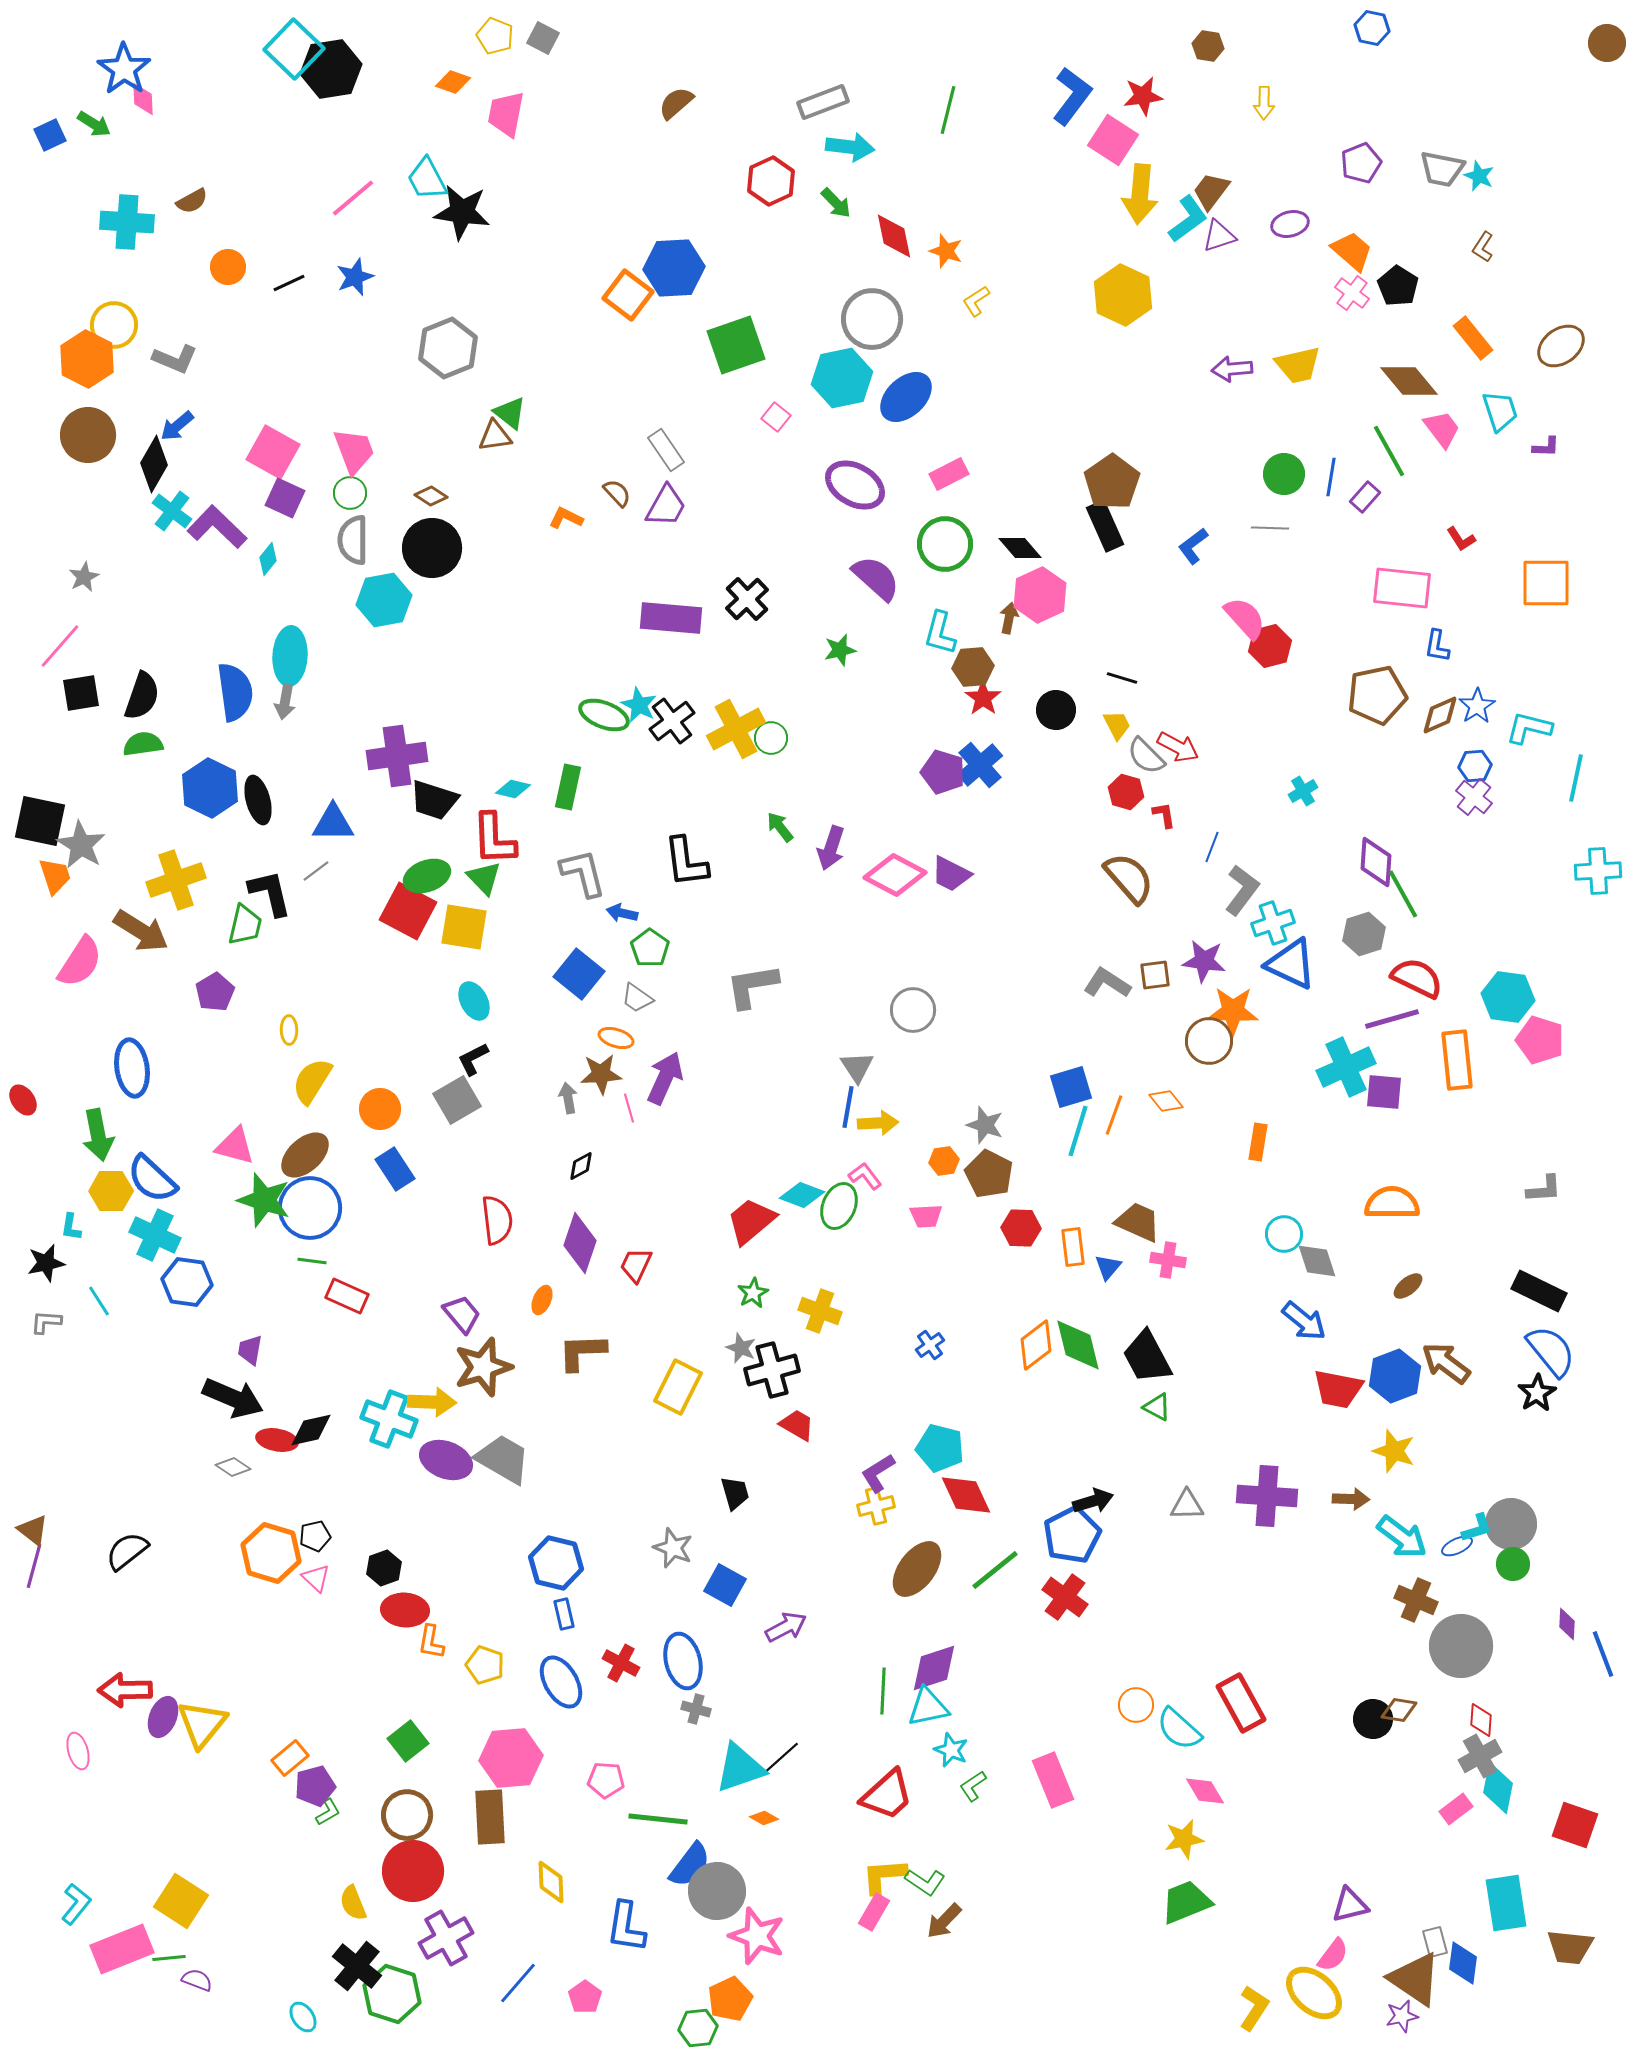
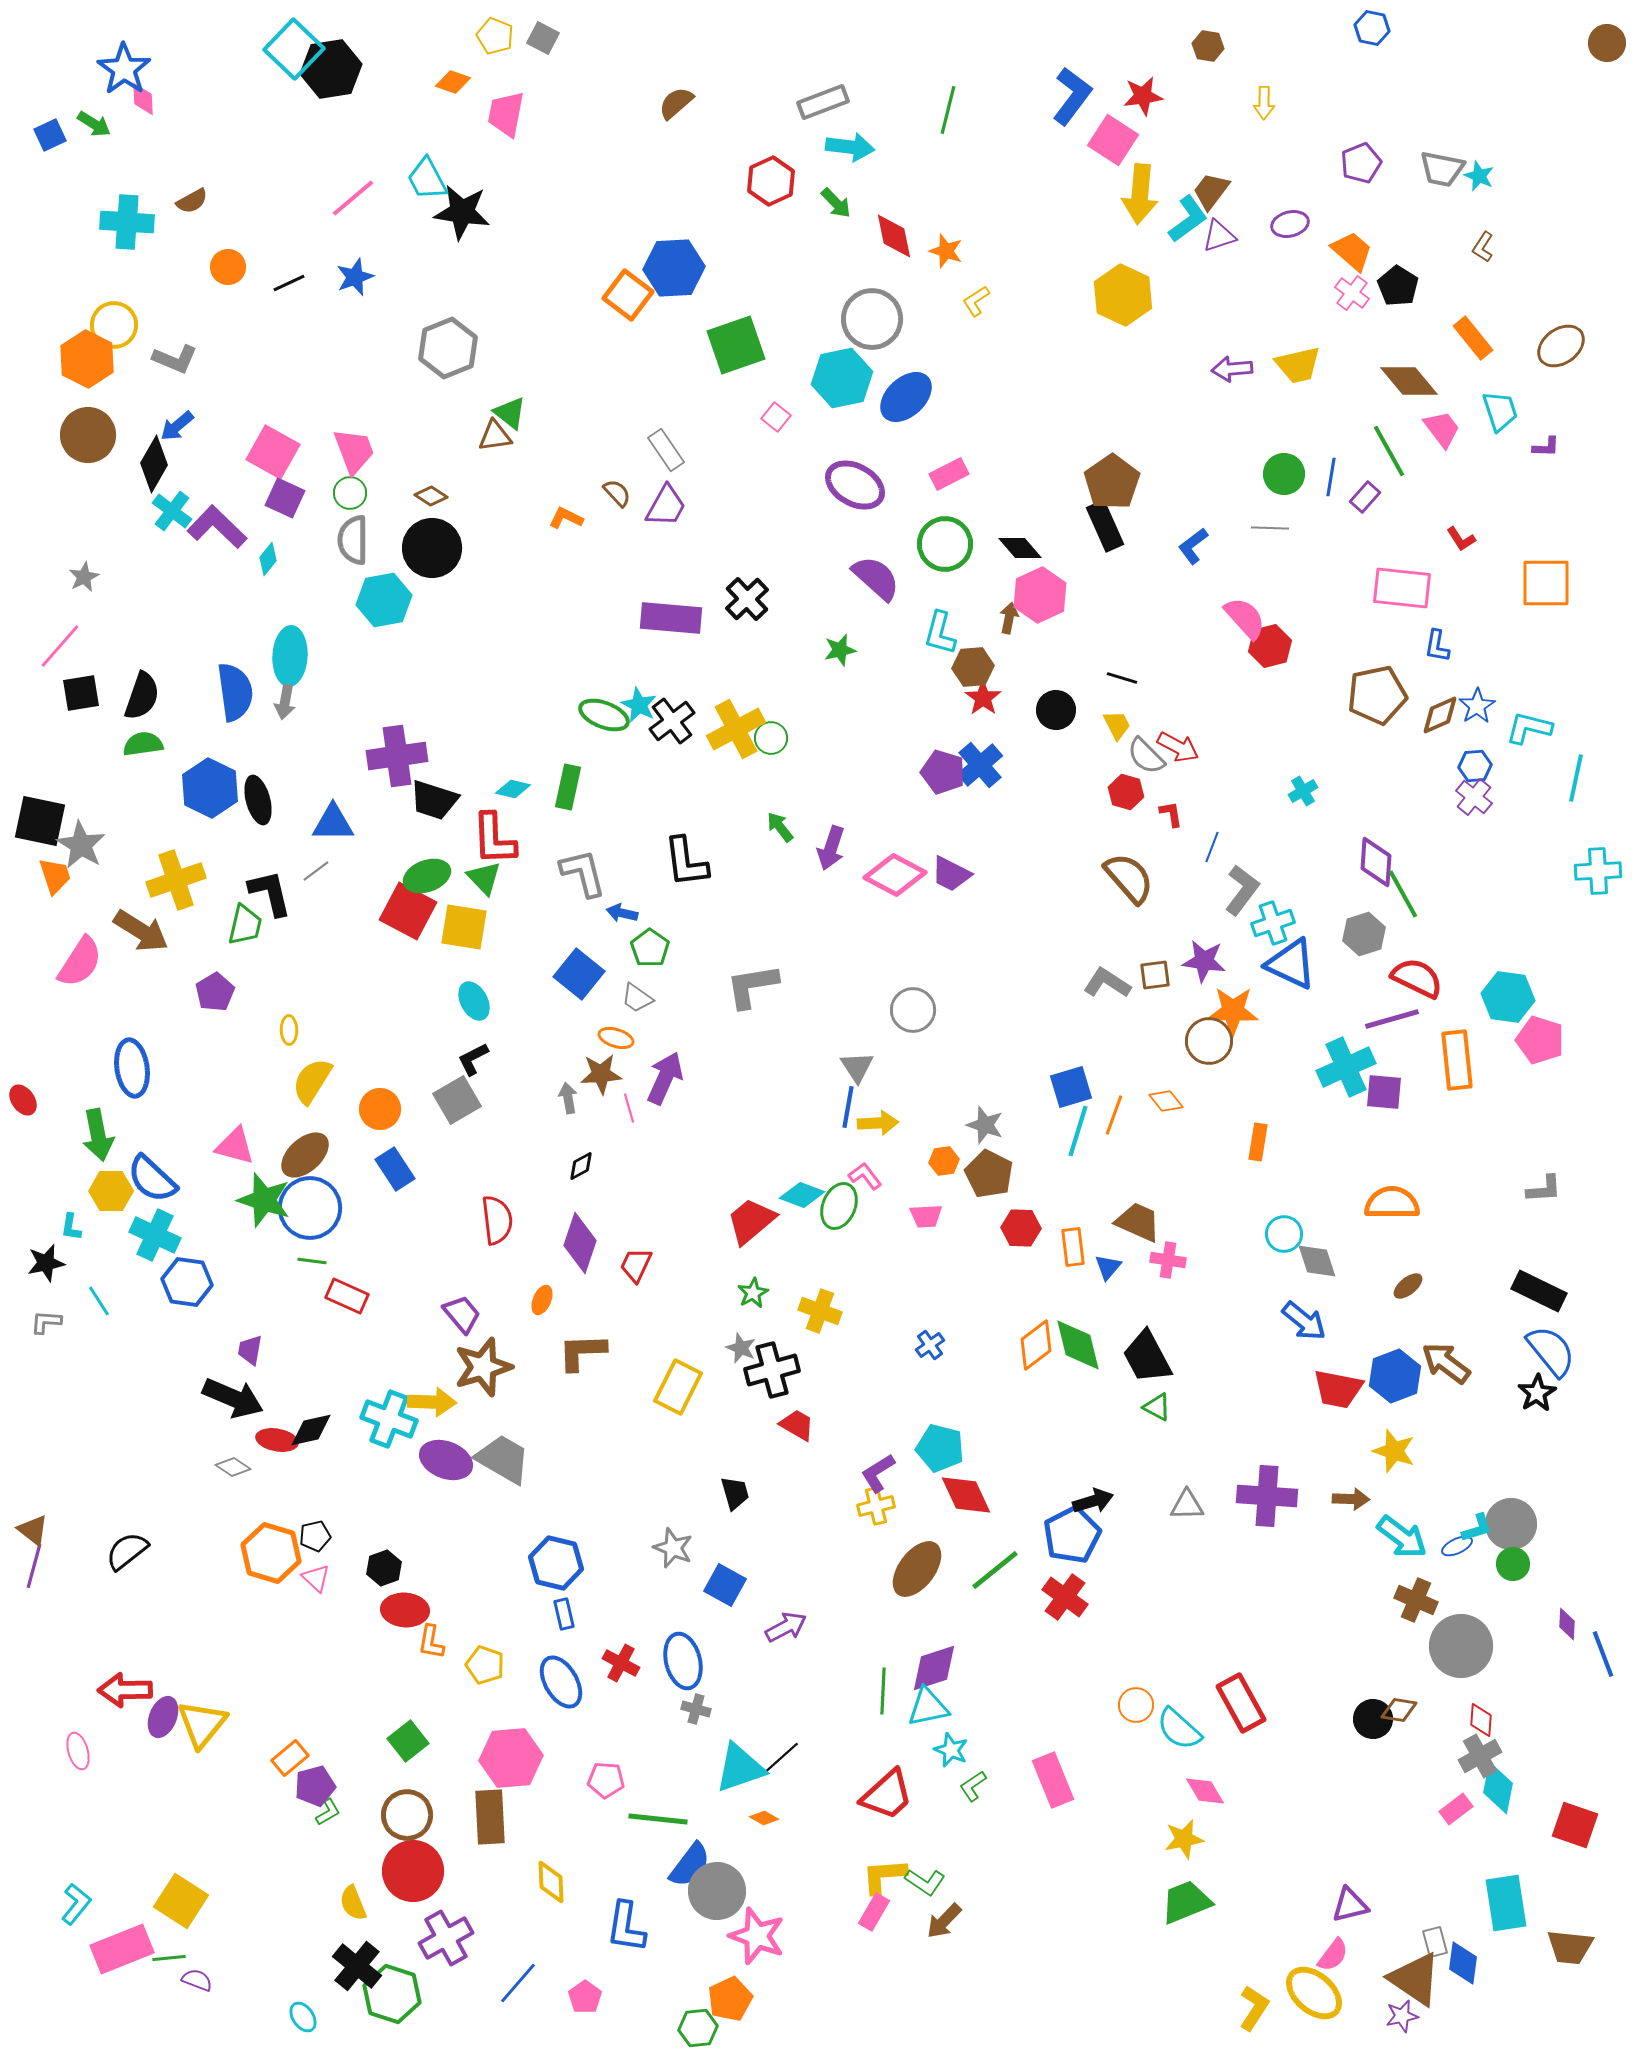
red L-shape at (1164, 815): moved 7 px right, 1 px up
